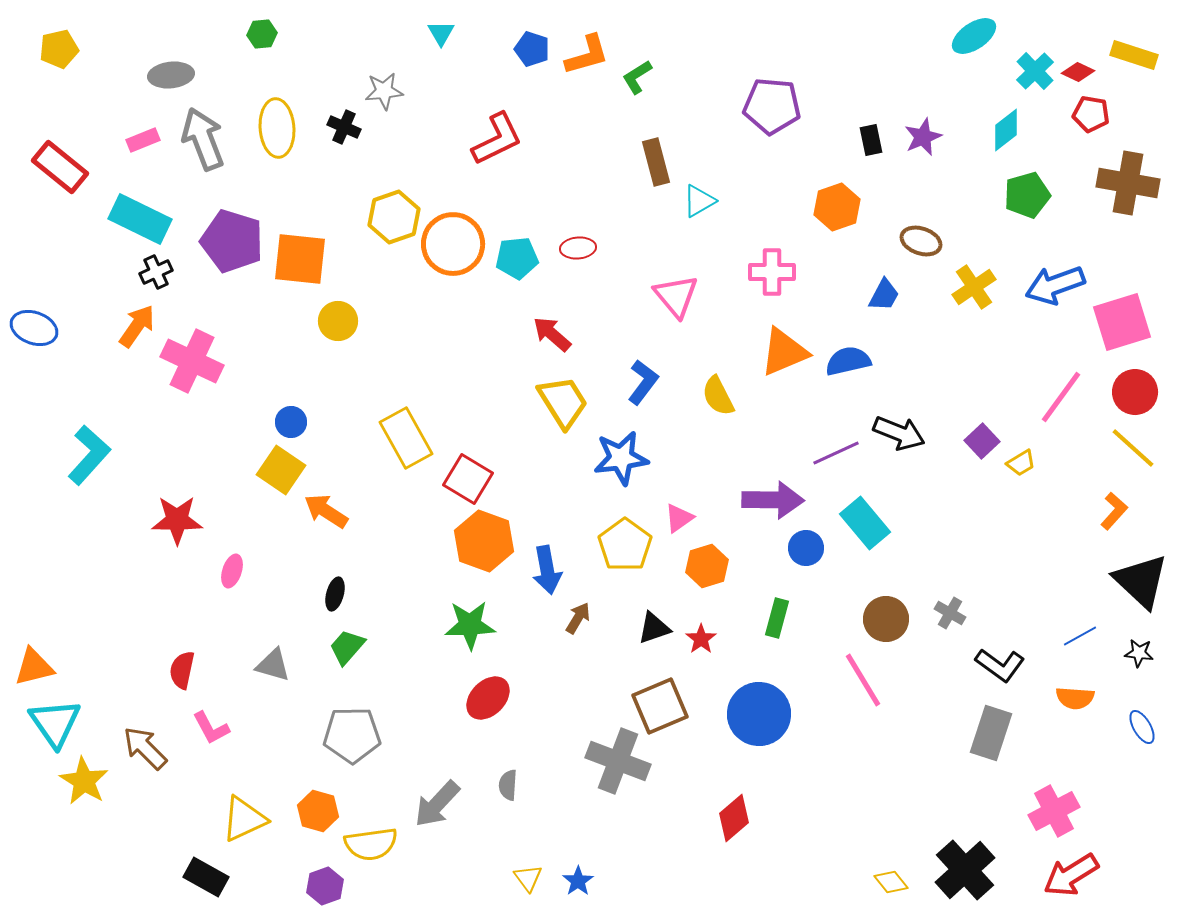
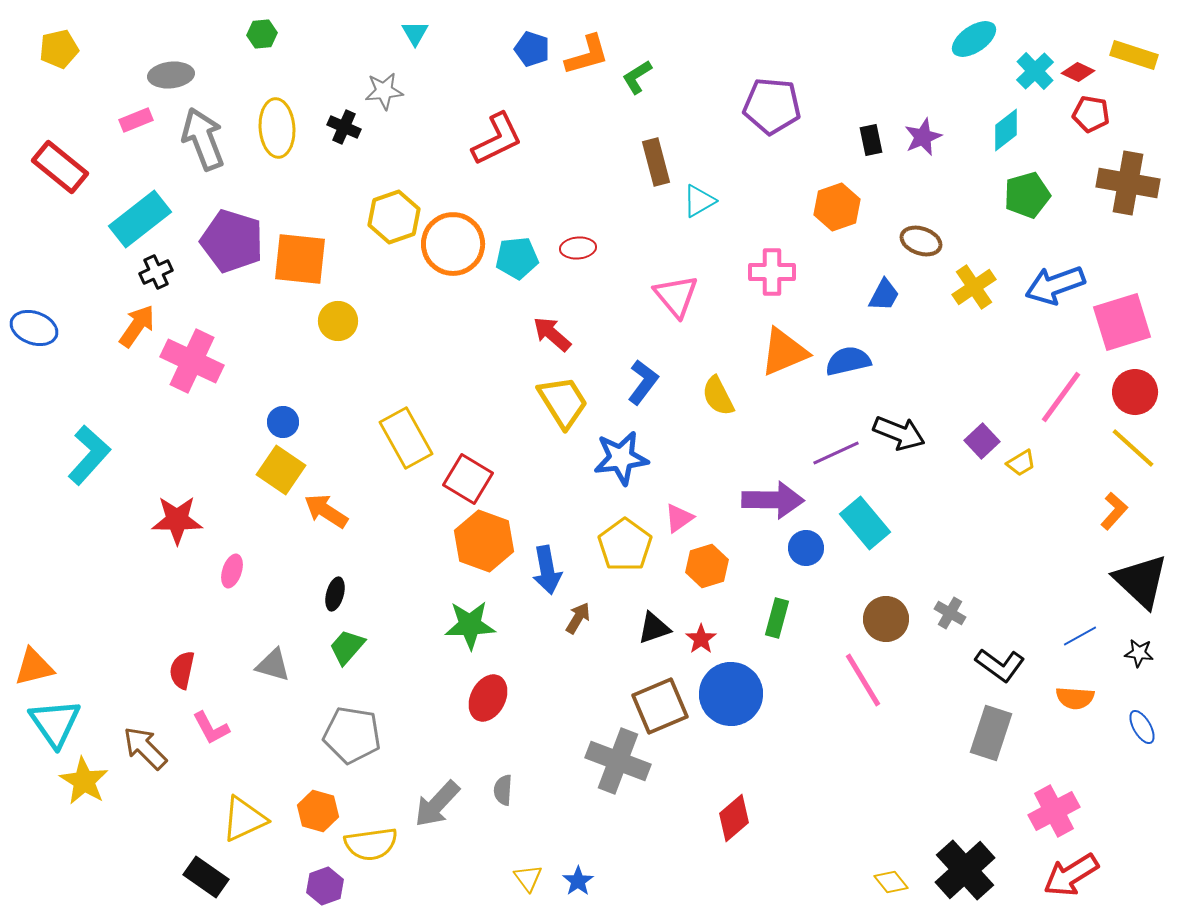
cyan triangle at (441, 33): moved 26 px left
cyan ellipse at (974, 36): moved 3 px down
pink rectangle at (143, 140): moved 7 px left, 20 px up
cyan rectangle at (140, 219): rotated 64 degrees counterclockwise
blue circle at (291, 422): moved 8 px left
red ellipse at (488, 698): rotated 18 degrees counterclockwise
blue circle at (759, 714): moved 28 px left, 20 px up
gray pentagon at (352, 735): rotated 10 degrees clockwise
gray semicircle at (508, 785): moved 5 px left, 5 px down
black rectangle at (206, 877): rotated 6 degrees clockwise
